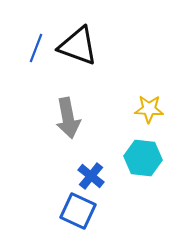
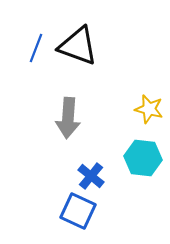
yellow star: rotated 12 degrees clockwise
gray arrow: rotated 15 degrees clockwise
